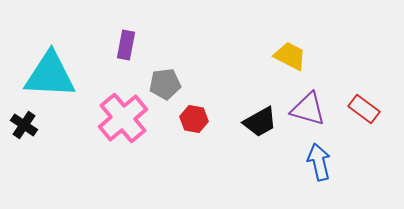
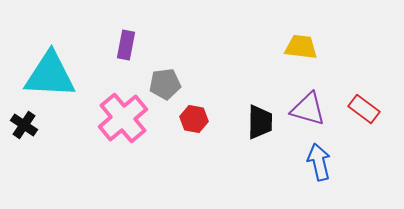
yellow trapezoid: moved 11 px right, 9 px up; rotated 20 degrees counterclockwise
black trapezoid: rotated 60 degrees counterclockwise
